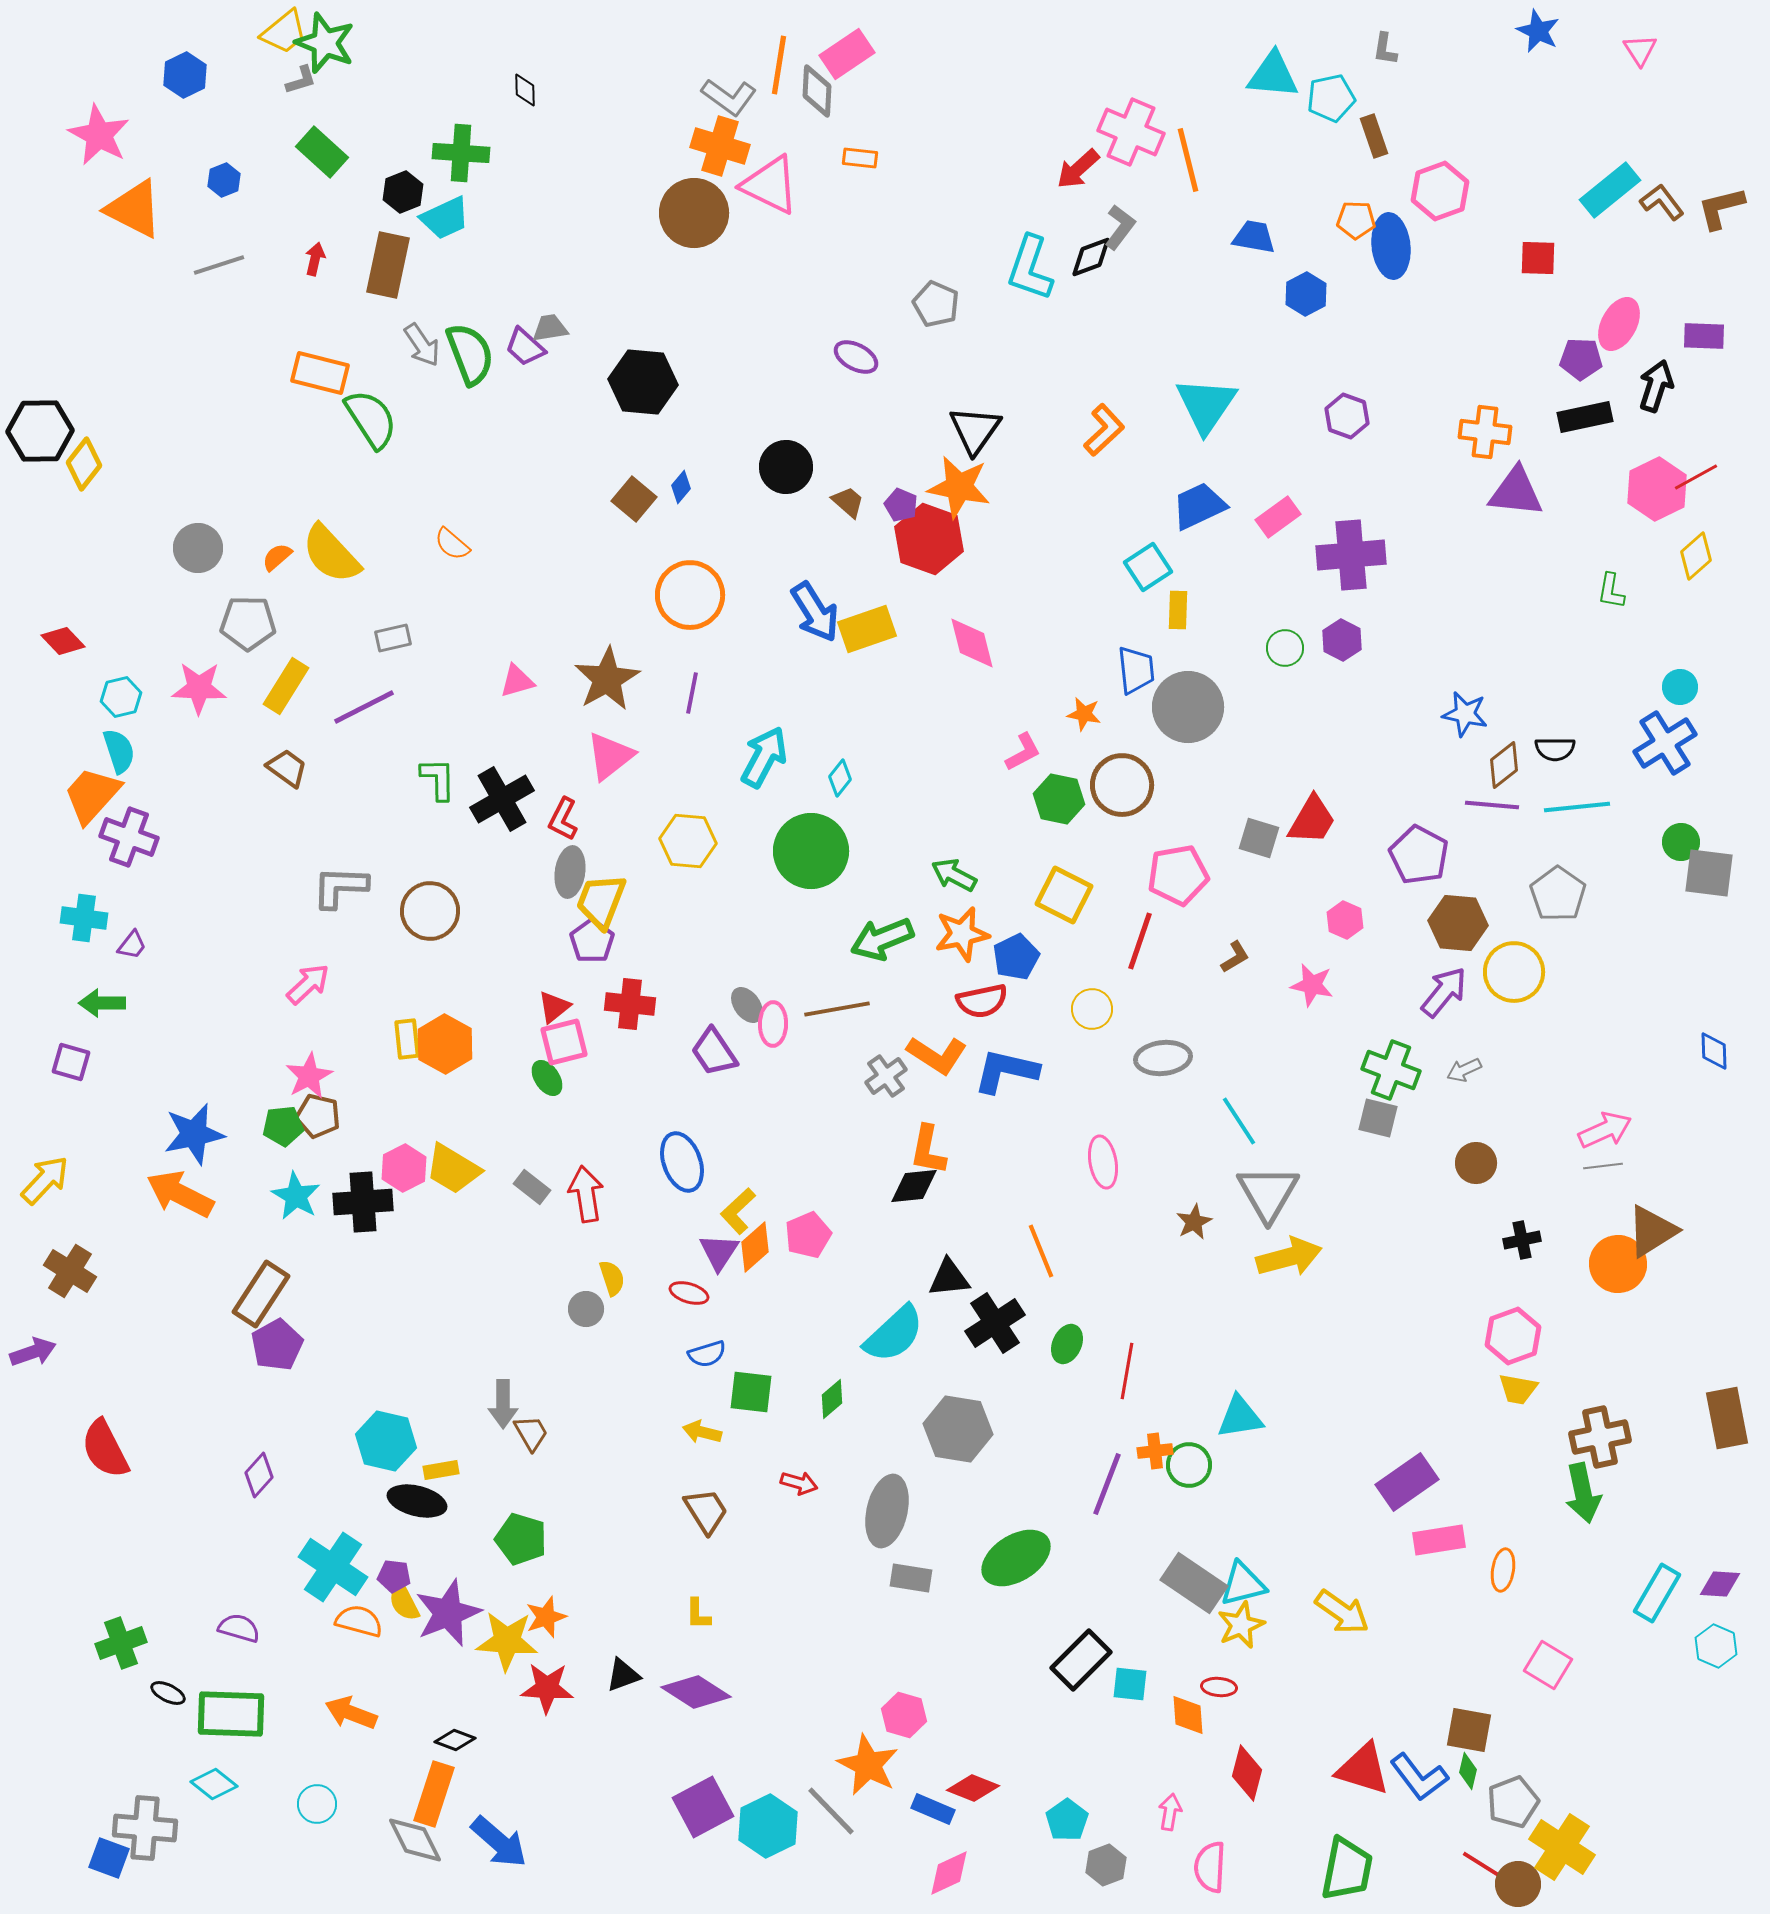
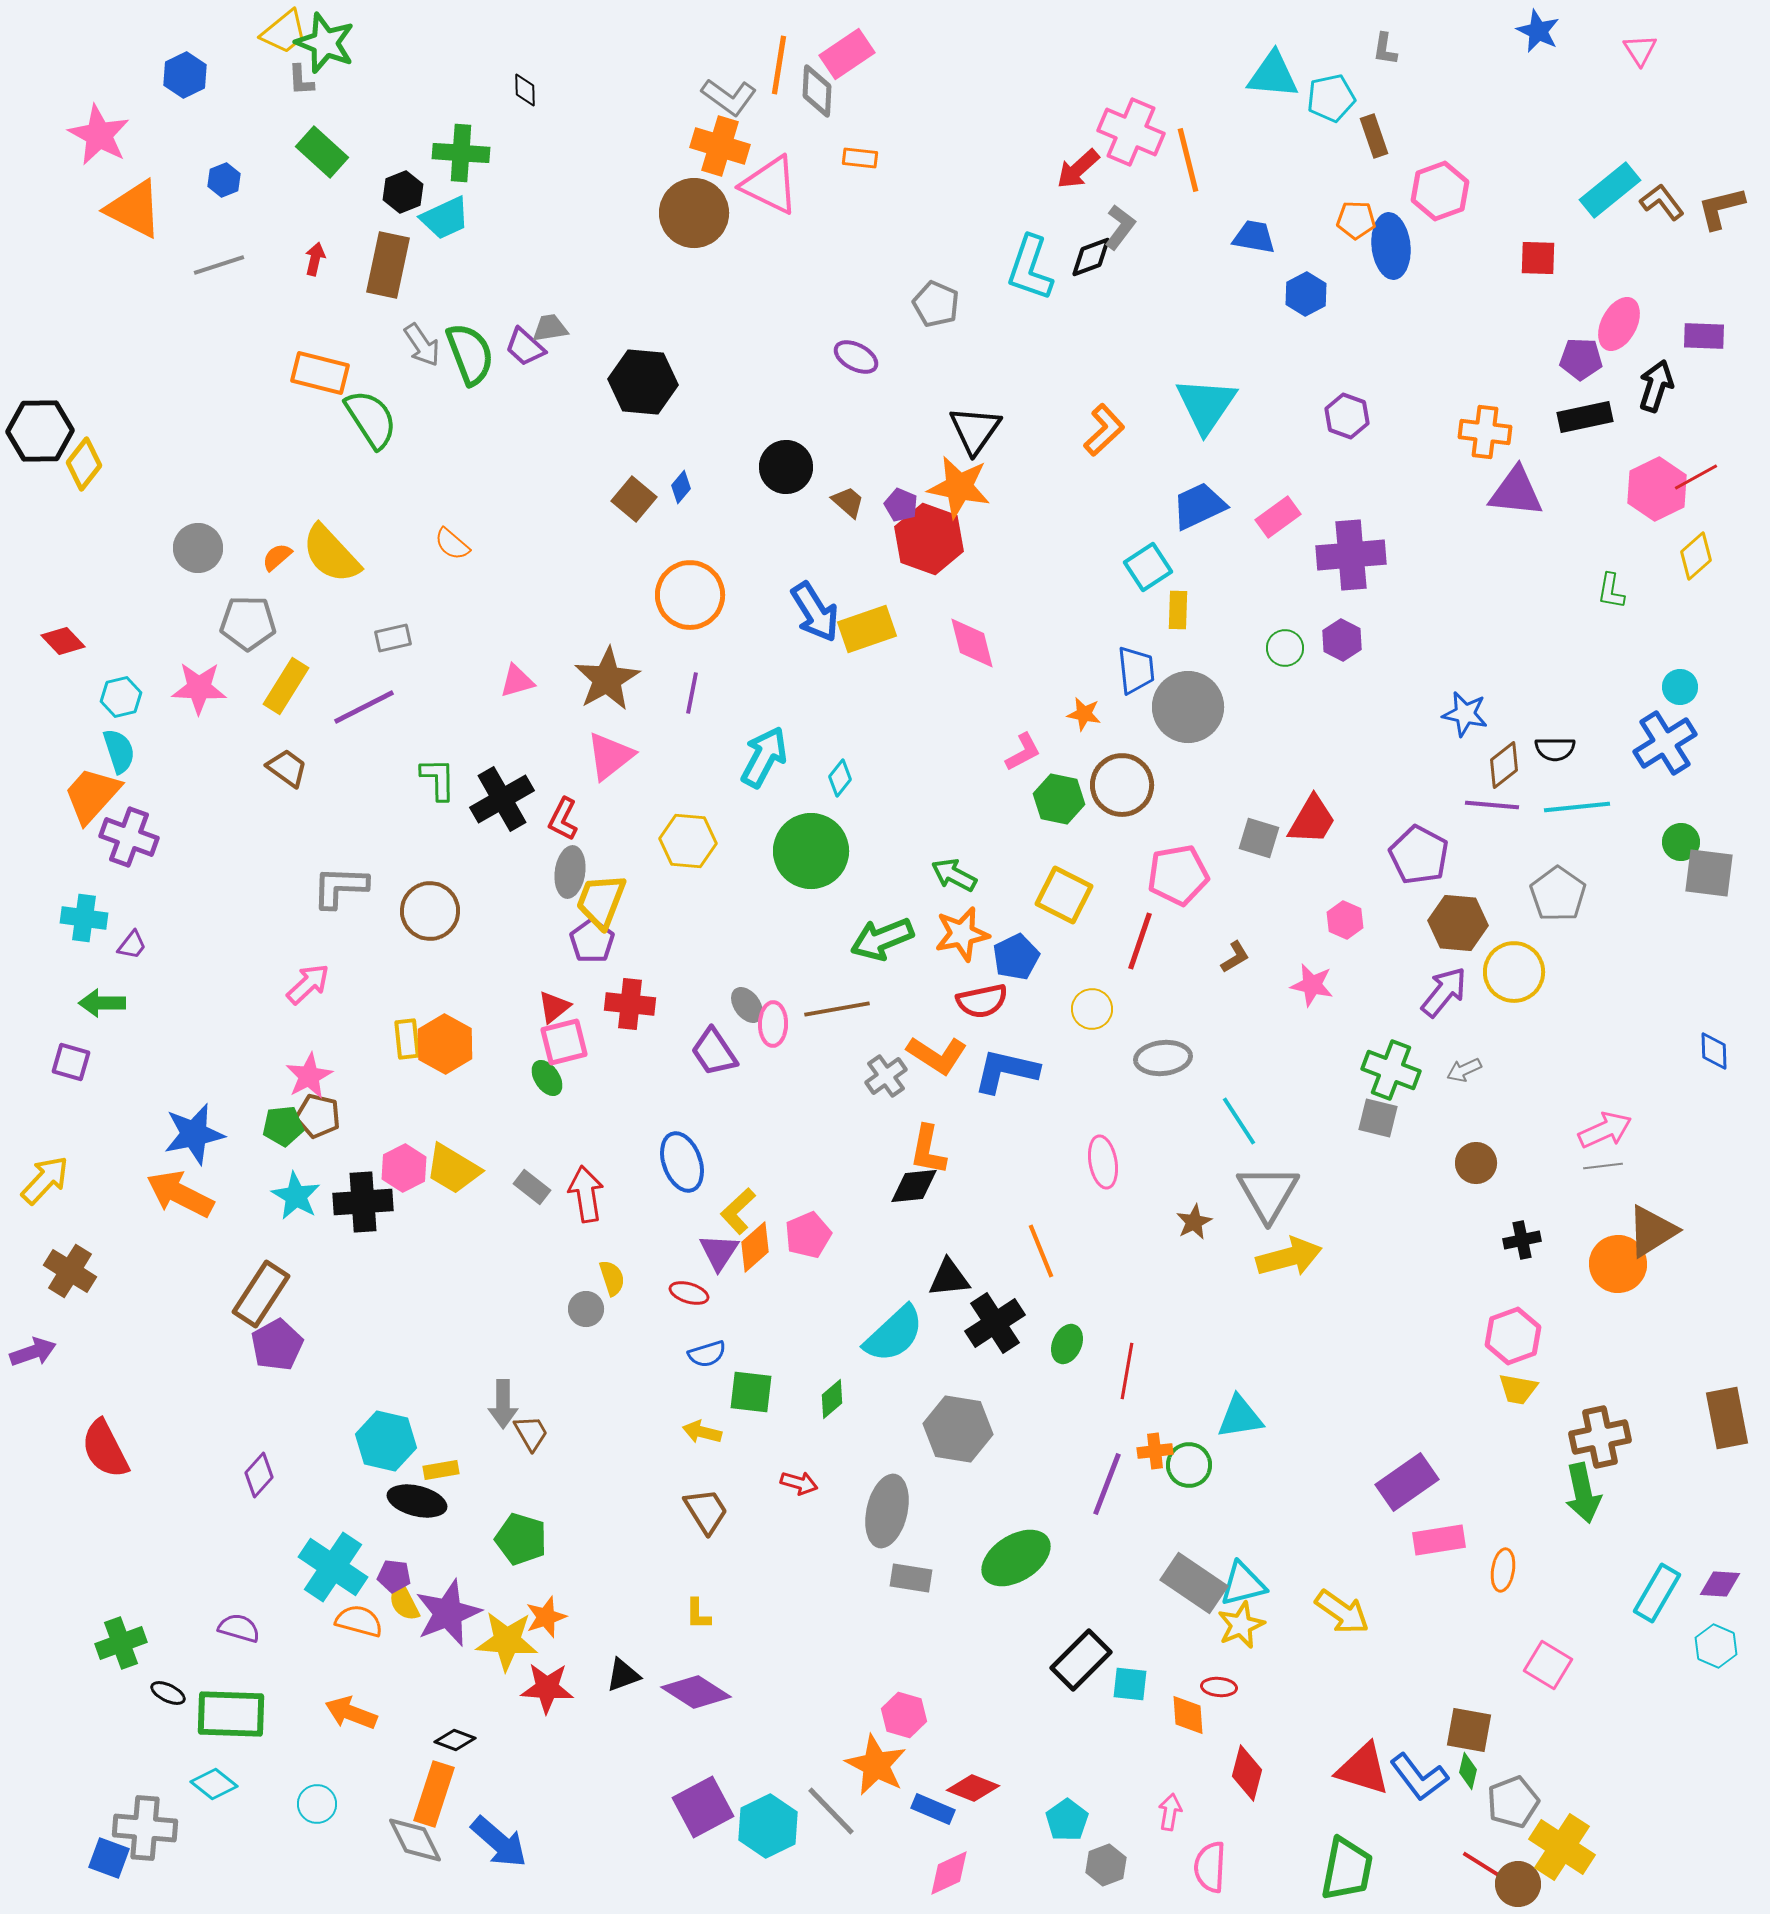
gray L-shape at (301, 80): rotated 104 degrees clockwise
orange star at (868, 1765): moved 8 px right
